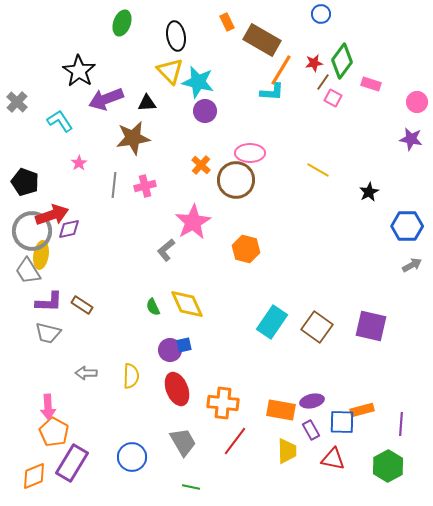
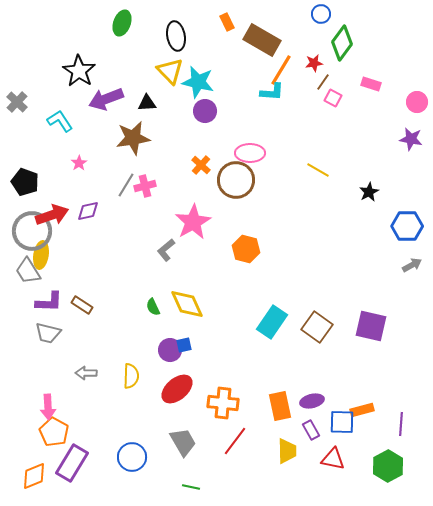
green diamond at (342, 61): moved 18 px up
gray line at (114, 185): moved 12 px right; rotated 25 degrees clockwise
purple diamond at (69, 229): moved 19 px right, 18 px up
red ellipse at (177, 389): rotated 72 degrees clockwise
orange rectangle at (281, 410): moved 1 px left, 4 px up; rotated 68 degrees clockwise
